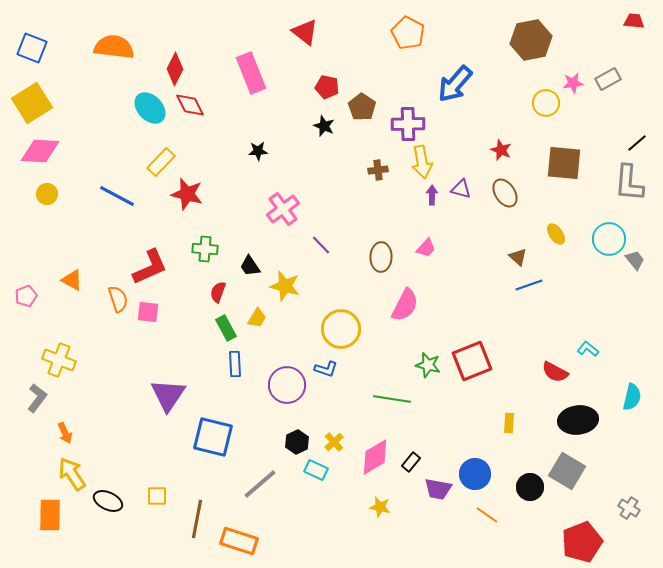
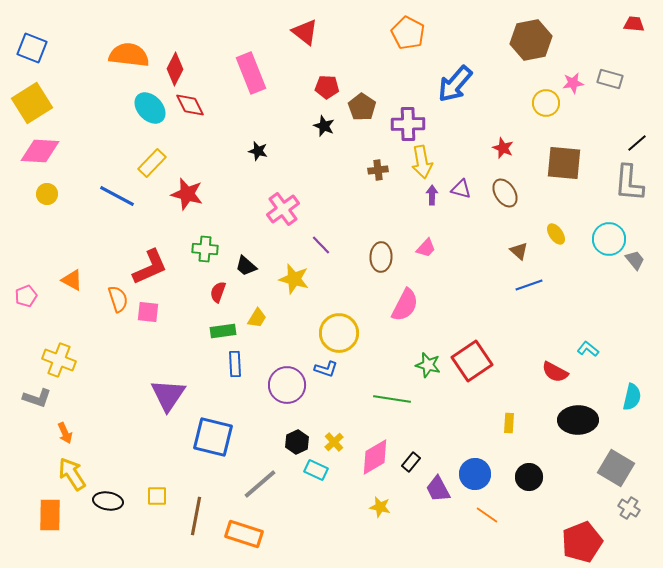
red trapezoid at (634, 21): moved 3 px down
orange semicircle at (114, 47): moved 15 px right, 8 px down
gray rectangle at (608, 79): moved 2 px right; rotated 45 degrees clockwise
red pentagon at (327, 87): rotated 10 degrees counterclockwise
red star at (501, 150): moved 2 px right, 2 px up
black star at (258, 151): rotated 18 degrees clockwise
yellow rectangle at (161, 162): moved 9 px left, 1 px down
brown triangle at (518, 257): moved 1 px right, 6 px up
black trapezoid at (250, 266): moved 4 px left; rotated 15 degrees counterclockwise
yellow star at (285, 286): moved 9 px right, 7 px up
green rectangle at (226, 328): moved 3 px left, 3 px down; rotated 70 degrees counterclockwise
yellow circle at (341, 329): moved 2 px left, 4 px down
red square at (472, 361): rotated 12 degrees counterclockwise
gray L-shape at (37, 398): rotated 72 degrees clockwise
black ellipse at (578, 420): rotated 6 degrees clockwise
gray square at (567, 471): moved 49 px right, 3 px up
black circle at (530, 487): moved 1 px left, 10 px up
purple trapezoid at (438, 489): rotated 52 degrees clockwise
black ellipse at (108, 501): rotated 16 degrees counterclockwise
brown line at (197, 519): moved 1 px left, 3 px up
orange rectangle at (239, 541): moved 5 px right, 7 px up
